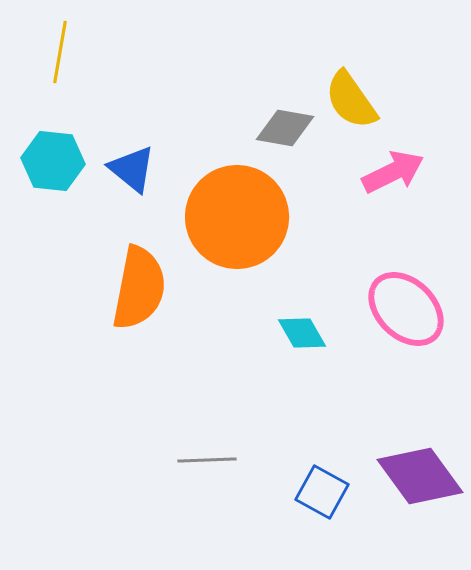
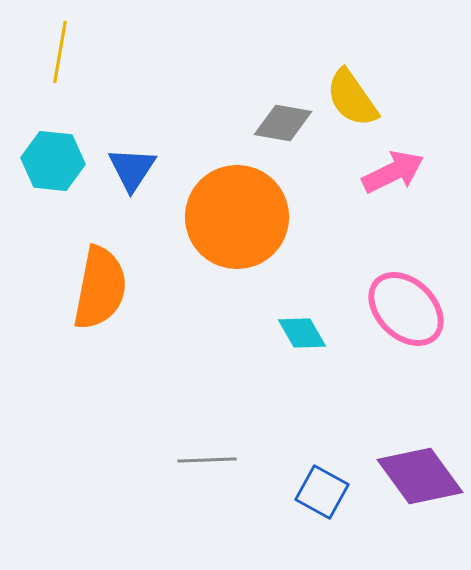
yellow semicircle: moved 1 px right, 2 px up
gray diamond: moved 2 px left, 5 px up
blue triangle: rotated 24 degrees clockwise
orange semicircle: moved 39 px left
